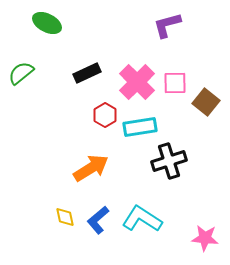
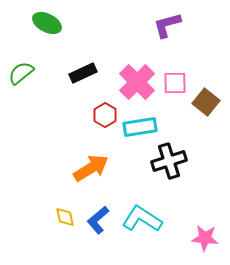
black rectangle: moved 4 px left
